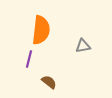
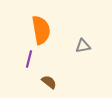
orange semicircle: rotated 16 degrees counterclockwise
